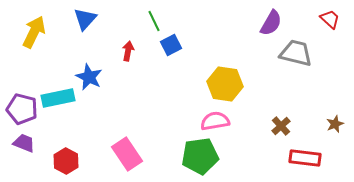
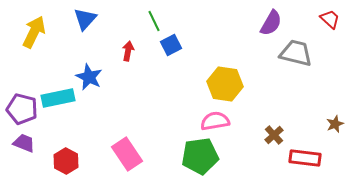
brown cross: moved 7 px left, 9 px down
